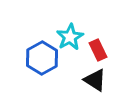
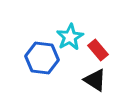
red rectangle: rotated 15 degrees counterclockwise
blue hexagon: rotated 24 degrees counterclockwise
